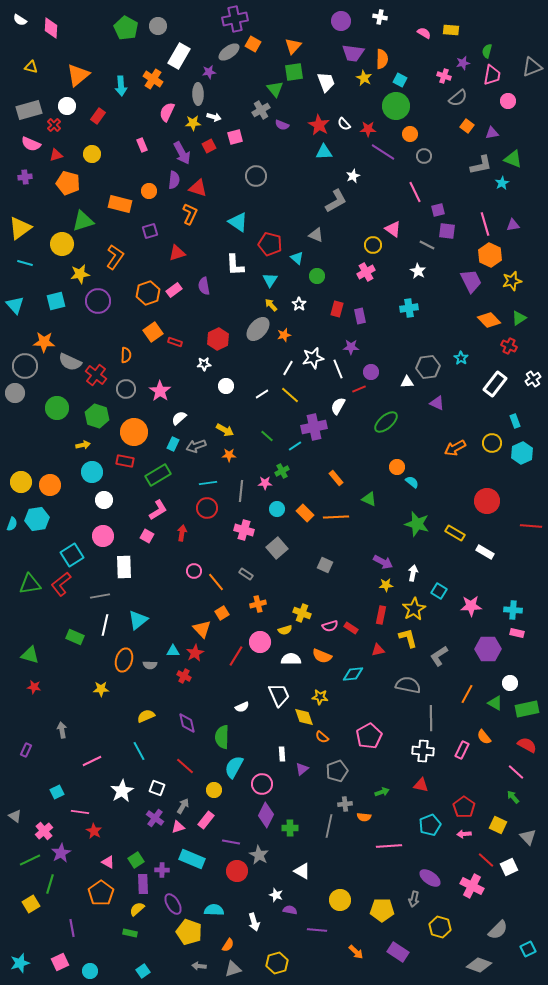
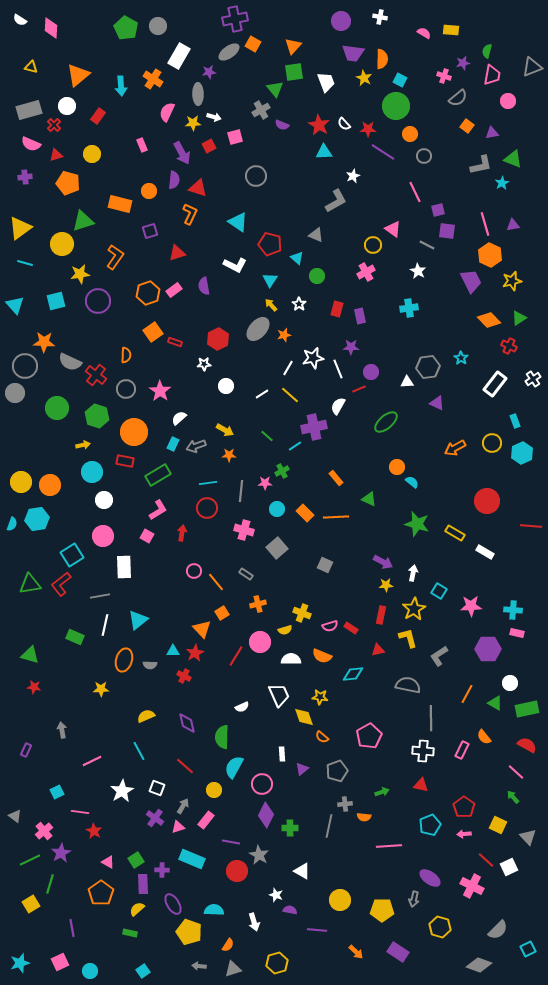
white L-shape at (235, 265): rotated 60 degrees counterclockwise
